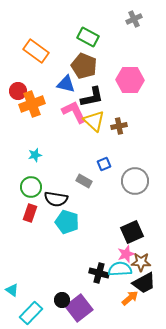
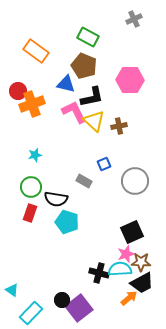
black trapezoid: moved 2 px left
orange arrow: moved 1 px left
